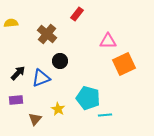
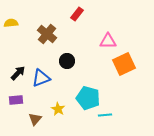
black circle: moved 7 px right
